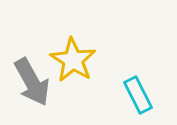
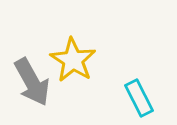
cyan rectangle: moved 1 px right, 3 px down
